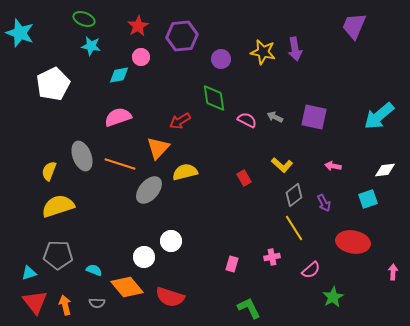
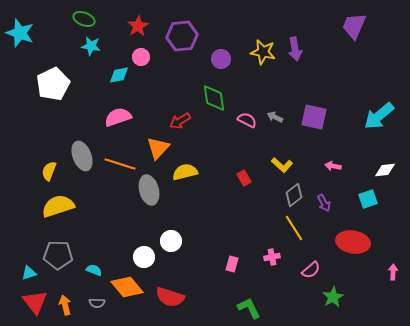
gray ellipse at (149, 190): rotated 56 degrees counterclockwise
